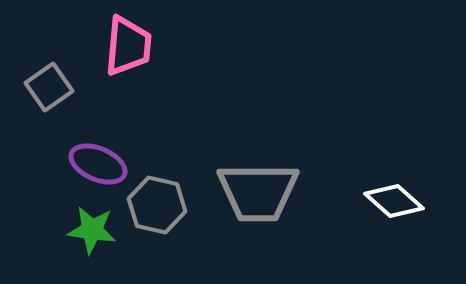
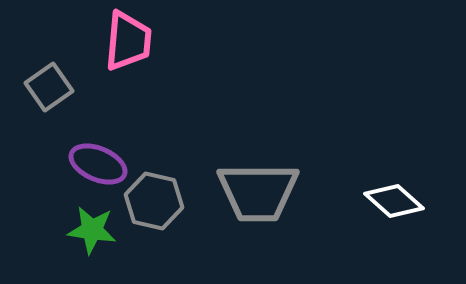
pink trapezoid: moved 5 px up
gray hexagon: moved 3 px left, 4 px up
